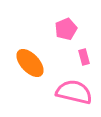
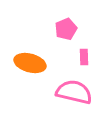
pink rectangle: rotated 14 degrees clockwise
orange ellipse: rotated 32 degrees counterclockwise
